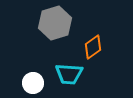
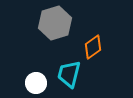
cyan trapezoid: rotated 100 degrees clockwise
white circle: moved 3 px right
